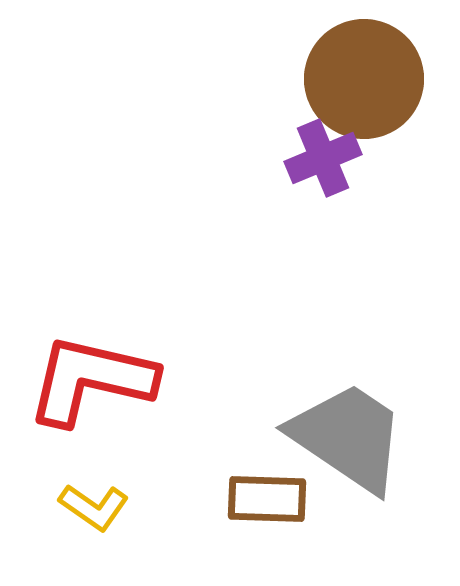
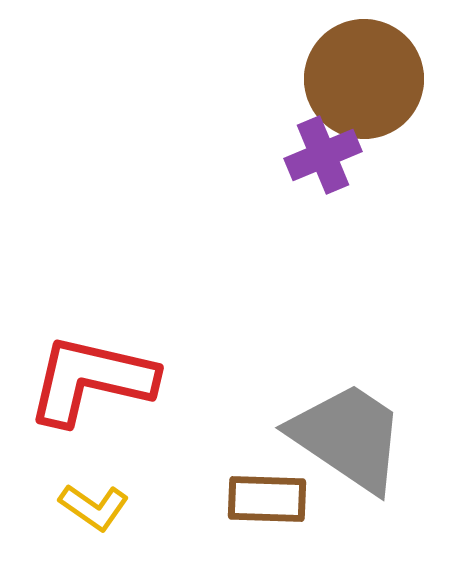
purple cross: moved 3 px up
